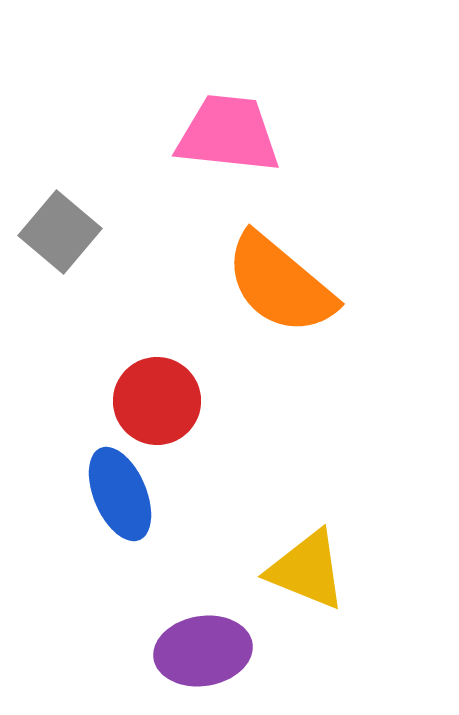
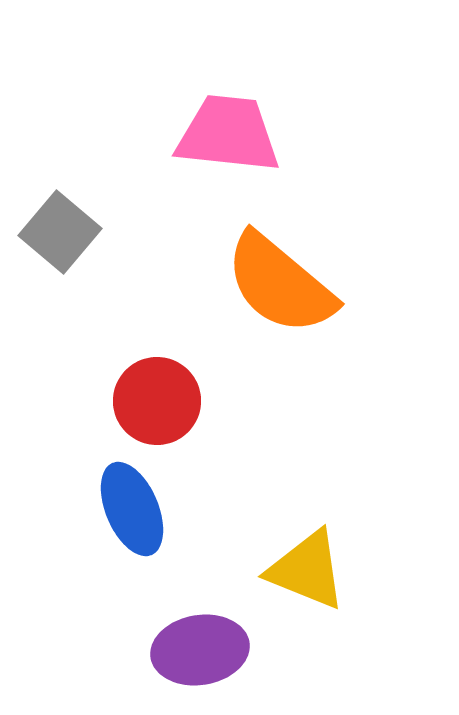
blue ellipse: moved 12 px right, 15 px down
purple ellipse: moved 3 px left, 1 px up
